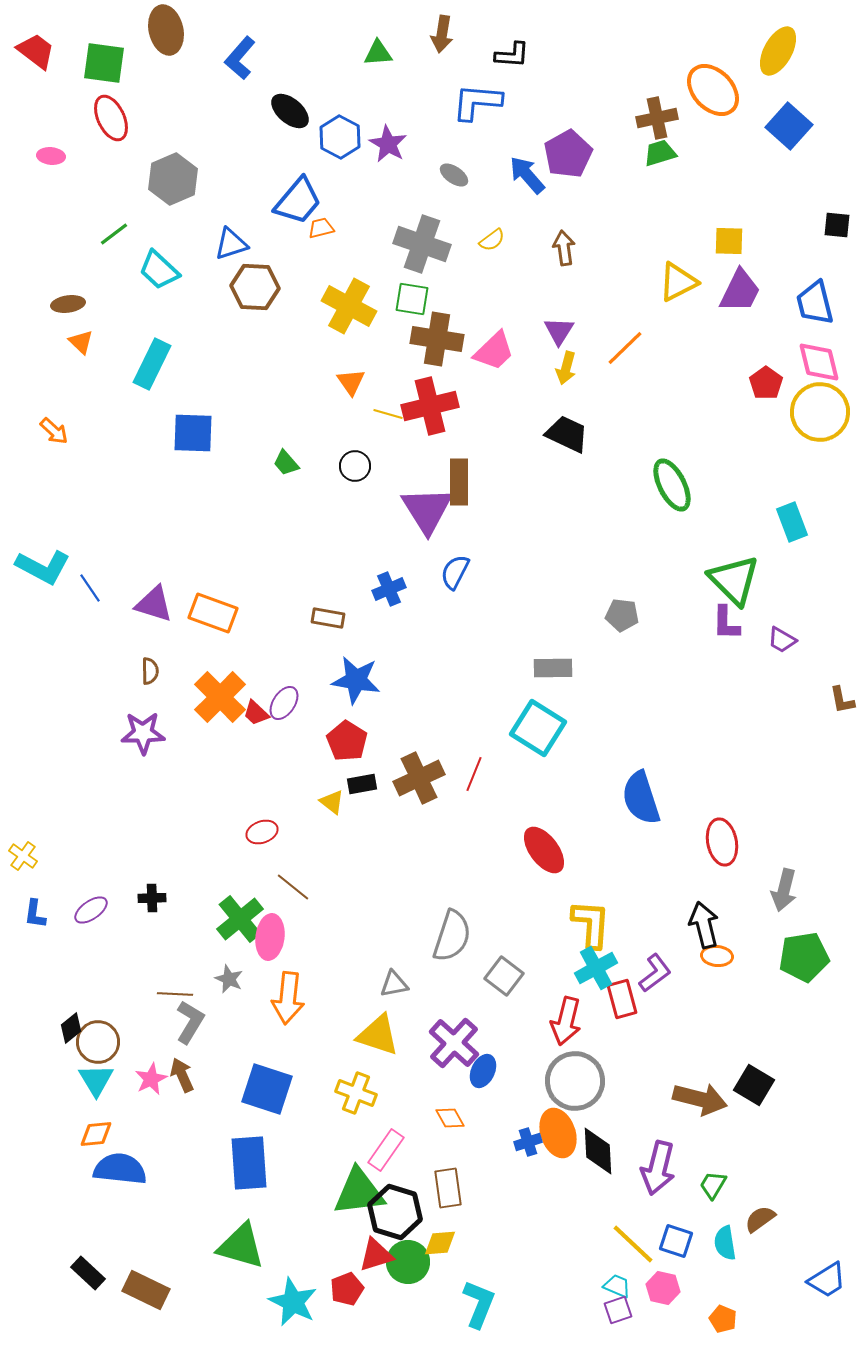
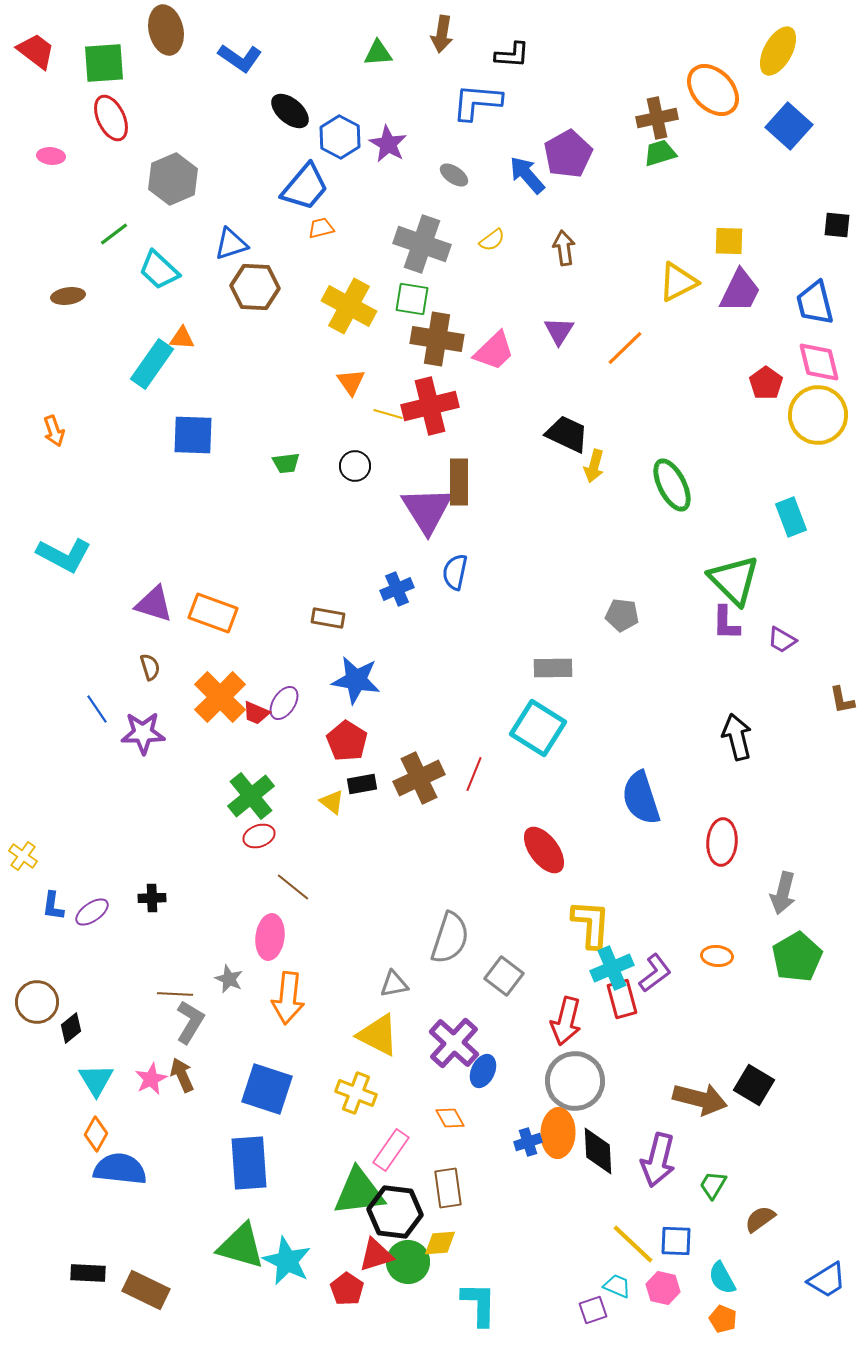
blue L-shape at (240, 58): rotated 96 degrees counterclockwise
green square at (104, 63): rotated 12 degrees counterclockwise
blue trapezoid at (298, 201): moved 7 px right, 14 px up
brown ellipse at (68, 304): moved 8 px up
orange triangle at (81, 342): moved 101 px right, 4 px up; rotated 40 degrees counterclockwise
cyan rectangle at (152, 364): rotated 9 degrees clockwise
yellow arrow at (566, 368): moved 28 px right, 98 px down
yellow circle at (820, 412): moved 2 px left, 3 px down
orange arrow at (54, 431): rotated 28 degrees clockwise
blue square at (193, 433): moved 2 px down
green trapezoid at (286, 463): rotated 56 degrees counterclockwise
cyan rectangle at (792, 522): moved 1 px left, 5 px up
cyan L-shape at (43, 567): moved 21 px right, 12 px up
blue semicircle at (455, 572): rotated 15 degrees counterclockwise
blue line at (90, 588): moved 7 px right, 121 px down
blue cross at (389, 589): moved 8 px right
brown semicircle at (150, 671): moved 4 px up; rotated 16 degrees counterclockwise
red trapezoid at (256, 713): rotated 20 degrees counterclockwise
red ellipse at (262, 832): moved 3 px left, 4 px down
red ellipse at (722, 842): rotated 15 degrees clockwise
gray arrow at (784, 890): moved 1 px left, 3 px down
purple ellipse at (91, 910): moved 1 px right, 2 px down
blue L-shape at (35, 914): moved 18 px right, 8 px up
green cross at (240, 919): moved 11 px right, 123 px up
black arrow at (704, 925): moved 33 px right, 188 px up
gray semicircle at (452, 936): moved 2 px left, 2 px down
green pentagon at (804, 957): moved 7 px left; rotated 21 degrees counterclockwise
cyan cross at (596, 968): moved 16 px right; rotated 6 degrees clockwise
yellow triangle at (378, 1035): rotated 9 degrees clockwise
brown circle at (98, 1042): moved 61 px left, 40 px up
orange ellipse at (558, 1133): rotated 21 degrees clockwise
orange diamond at (96, 1134): rotated 56 degrees counterclockwise
pink rectangle at (386, 1150): moved 5 px right
purple arrow at (658, 1168): moved 8 px up
black hexagon at (395, 1212): rotated 10 degrees counterclockwise
blue square at (676, 1241): rotated 16 degrees counterclockwise
cyan semicircle at (725, 1243): moved 3 px left, 35 px down; rotated 20 degrees counterclockwise
black rectangle at (88, 1273): rotated 40 degrees counterclockwise
red pentagon at (347, 1289): rotated 16 degrees counterclockwise
cyan star at (293, 1302): moved 6 px left, 41 px up
cyan L-shape at (479, 1304): rotated 21 degrees counterclockwise
purple square at (618, 1310): moved 25 px left
